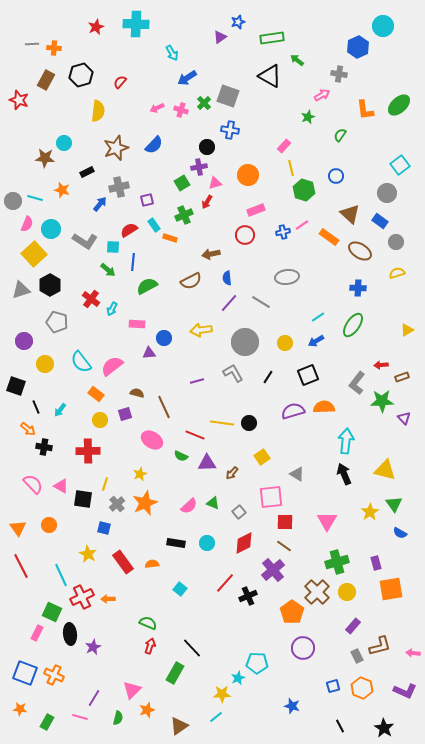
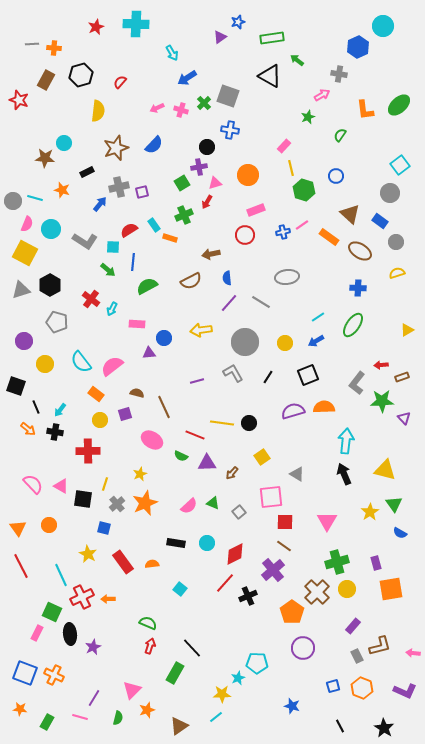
gray circle at (387, 193): moved 3 px right
purple square at (147, 200): moved 5 px left, 8 px up
yellow square at (34, 254): moved 9 px left, 1 px up; rotated 20 degrees counterclockwise
black cross at (44, 447): moved 11 px right, 15 px up
red diamond at (244, 543): moved 9 px left, 11 px down
yellow circle at (347, 592): moved 3 px up
